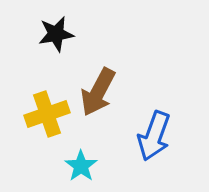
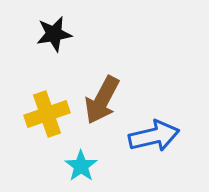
black star: moved 2 px left
brown arrow: moved 4 px right, 8 px down
blue arrow: rotated 123 degrees counterclockwise
